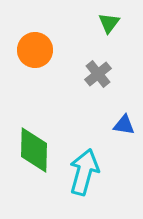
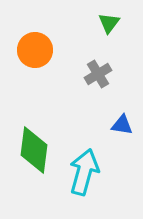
gray cross: rotated 8 degrees clockwise
blue triangle: moved 2 px left
green diamond: rotated 6 degrees clockwise
